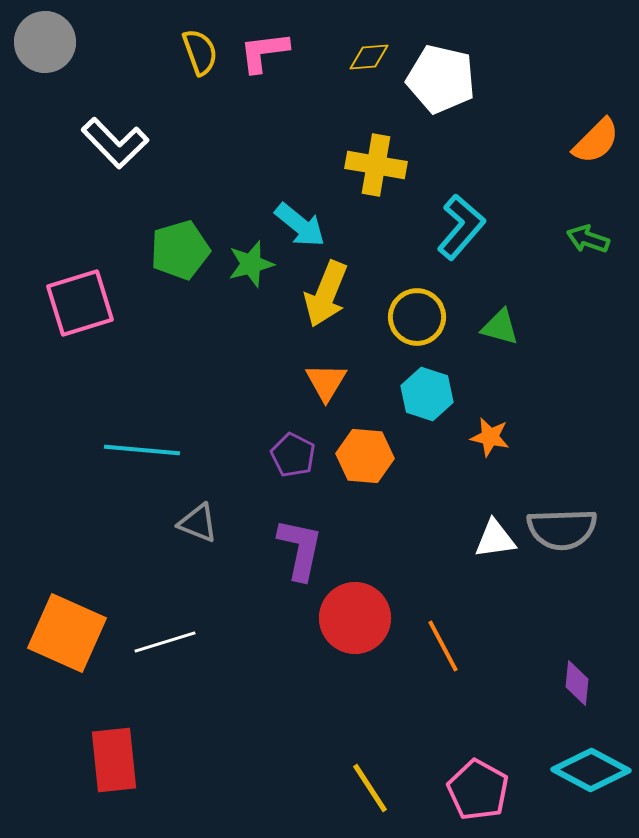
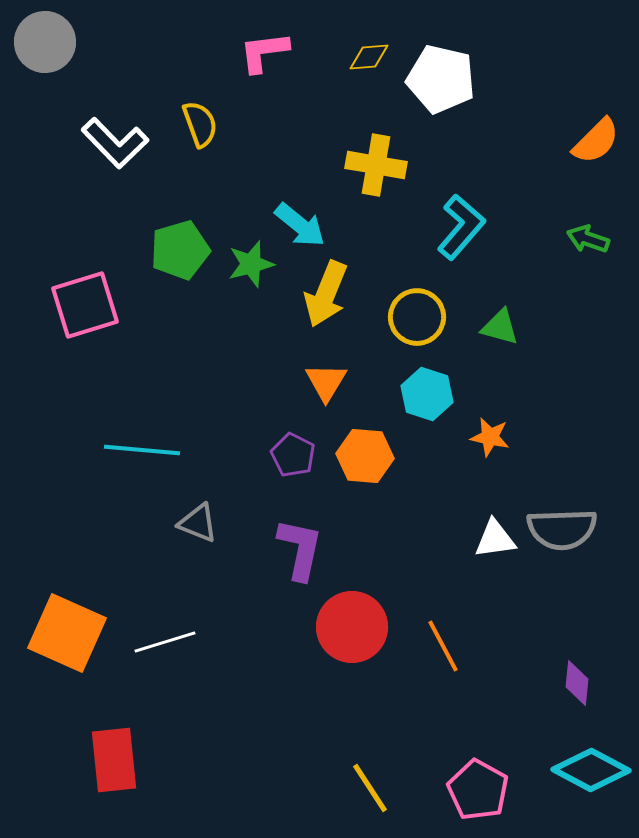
yellow semicircle: moved 72 px down
pink square: moved 5 px right, 2 px down
red circle: moved 3 px left, 9 px down
